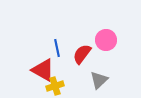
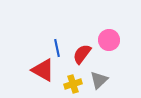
pink circle: moved 3 px right
yellow cross: moved 18 px right, 2 px up
